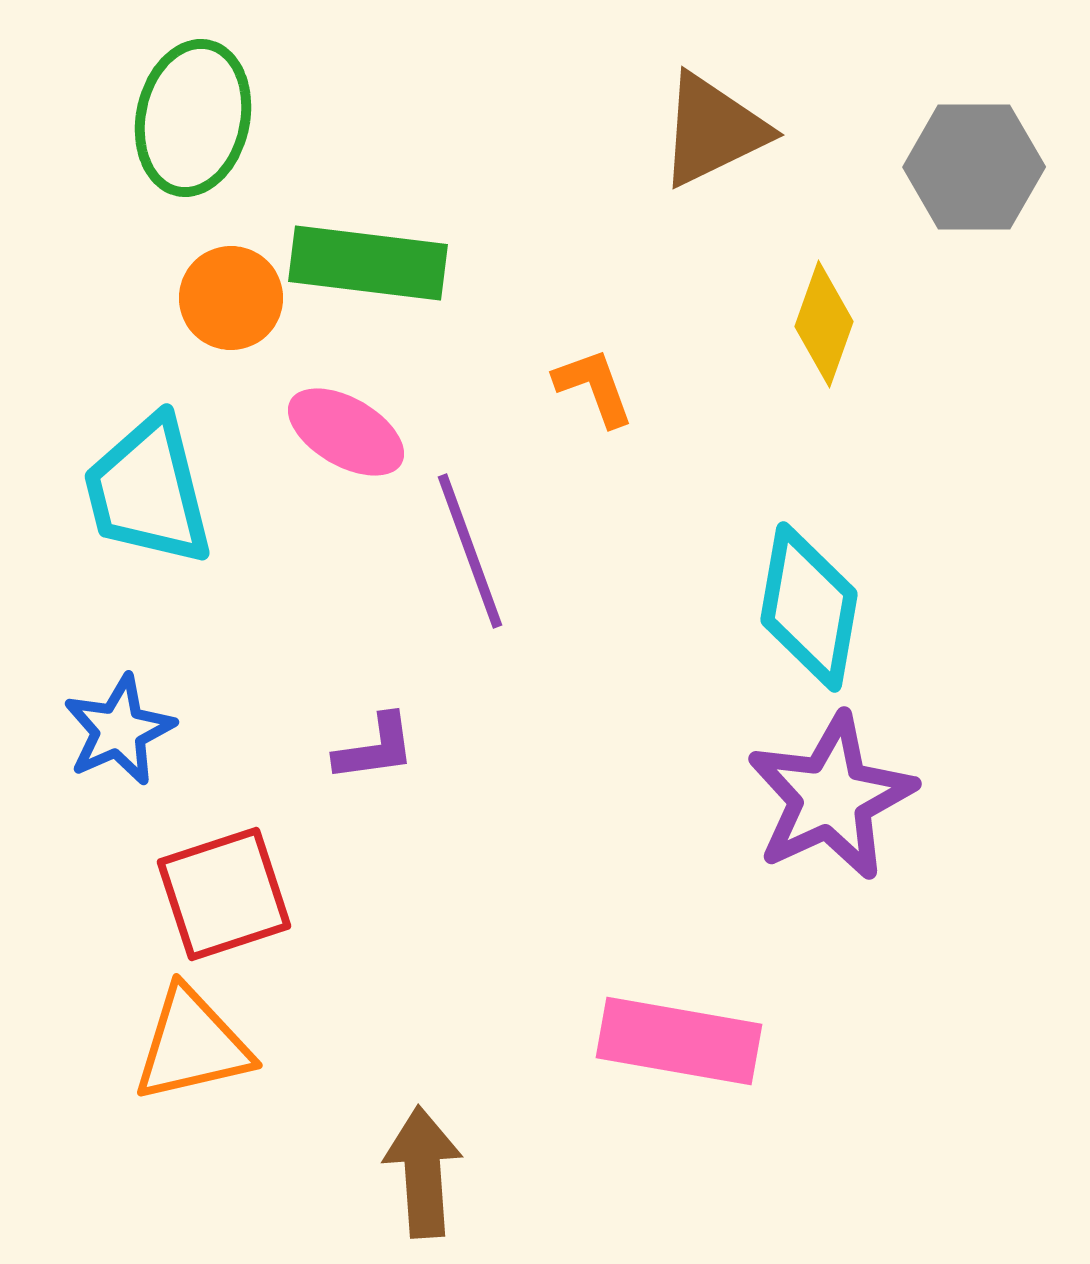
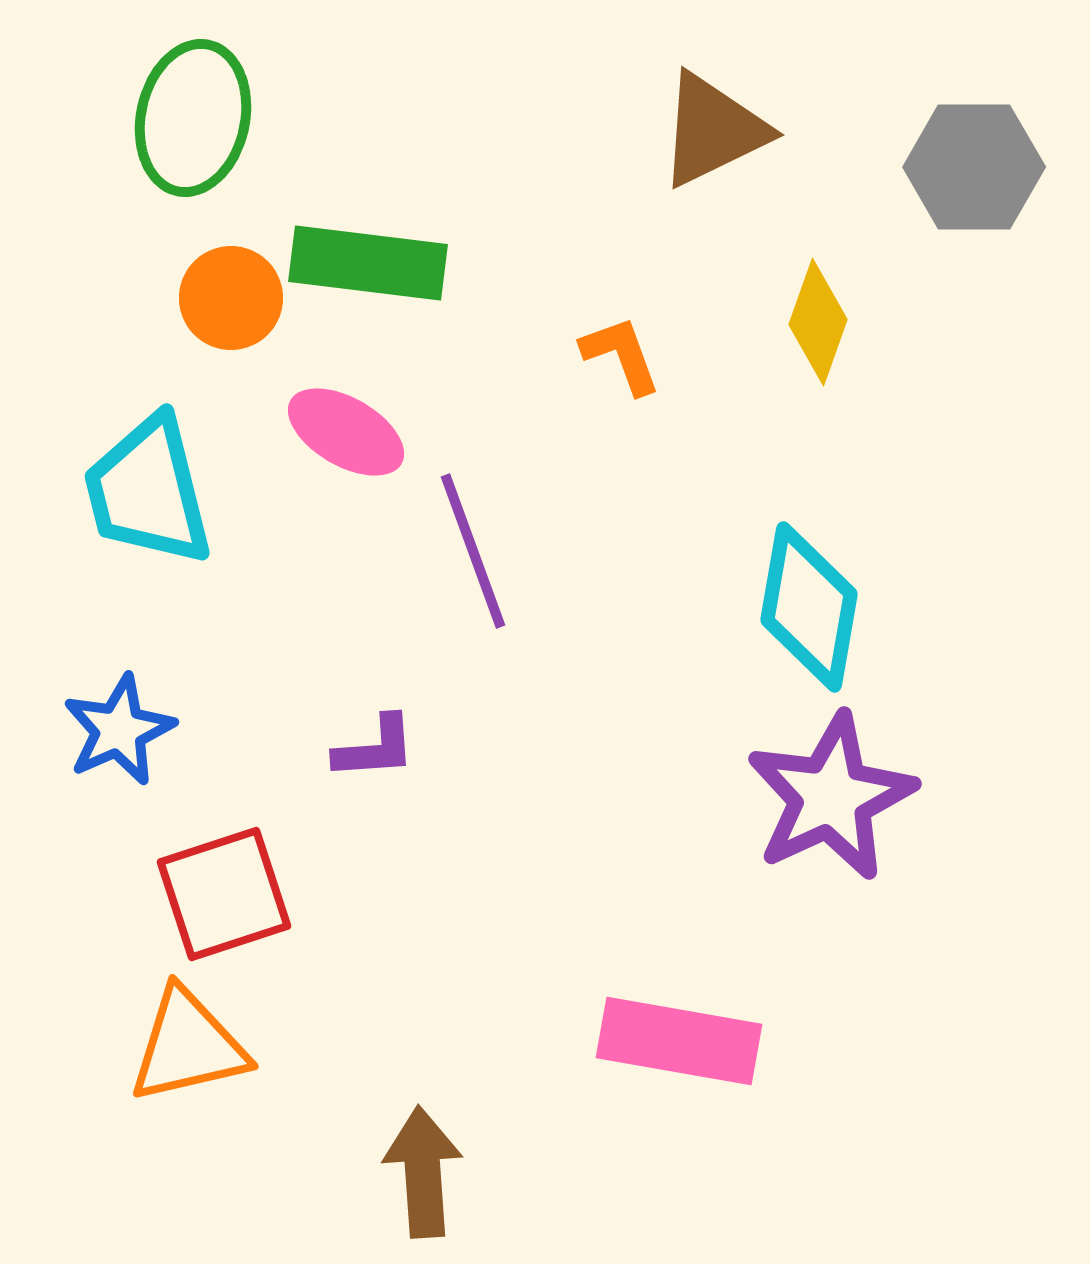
yellow diamond: moved 6 px left, 2 px up
orange L-shape: moved 27 px right, 32 px up
purple line: moved 3 px right
purple L-shape: rotated 4 degrees clockwise
orange triangle: moved 4 px left, 1 px down
